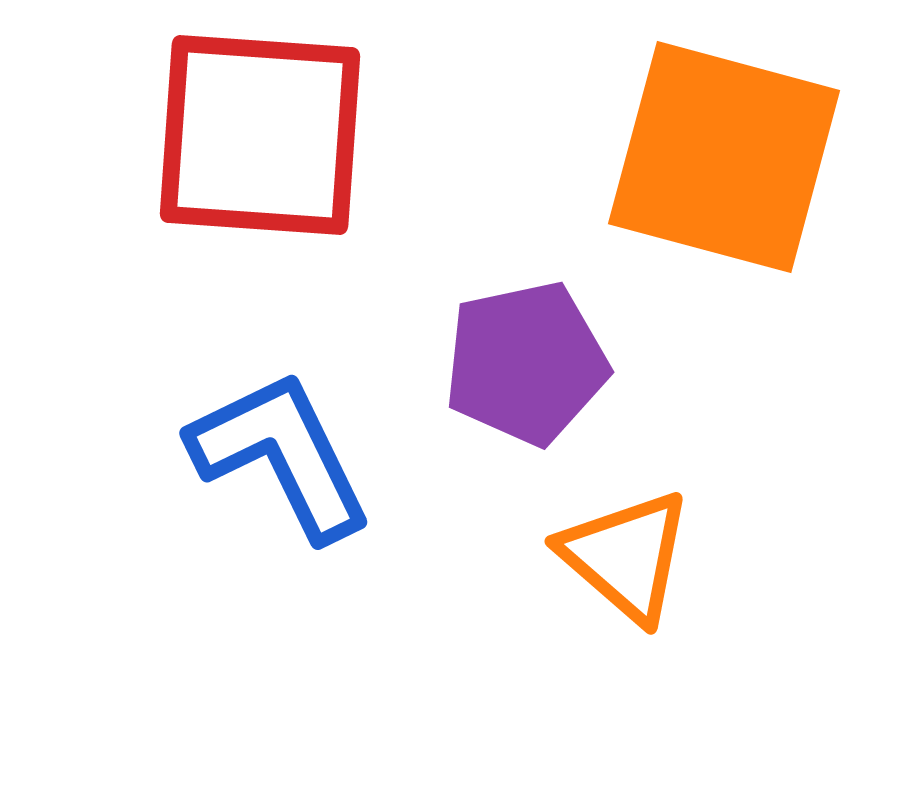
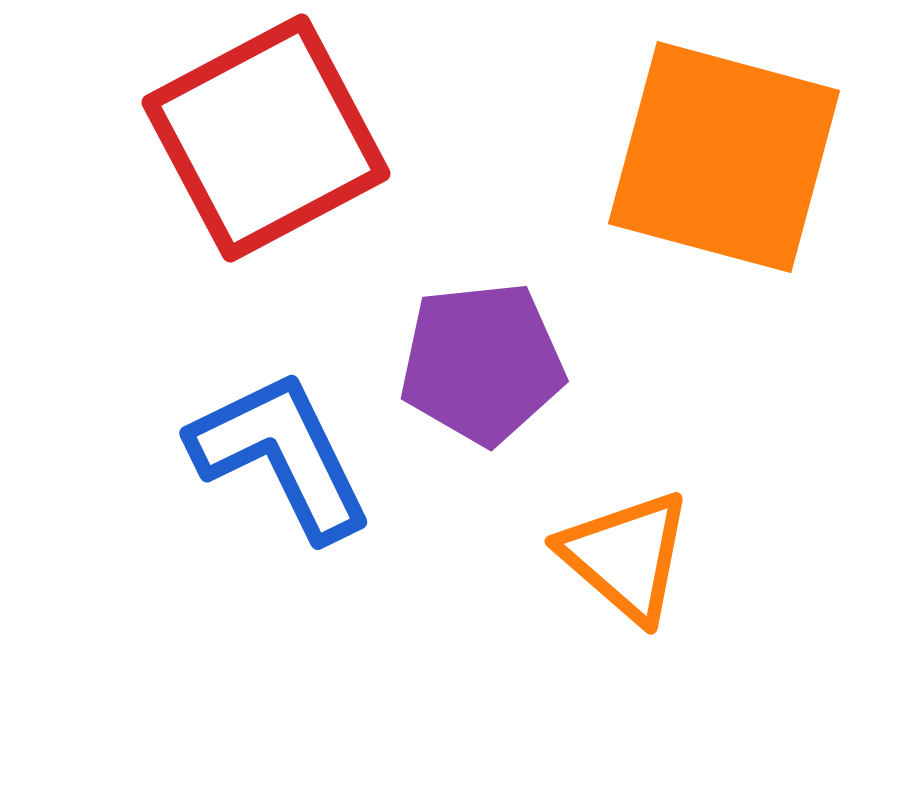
red square: moved 6 px right, 3 px down; rotated 32 degrees counterclockwise
purple pentagon: moved 44 px left; rotated 6 degrees clockwise
